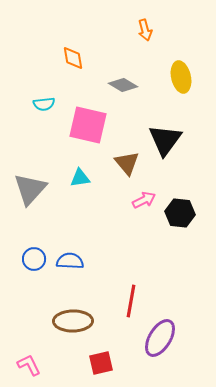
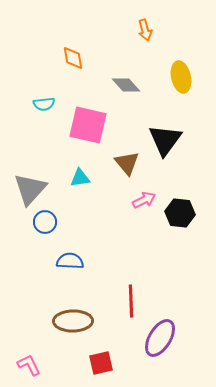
gray diamond: moved 3 px right; rotated 16 degrees clockwise
blue circle: moved 11 px right, 37 px up
red line: rotated 12 degrees counterclockwise
